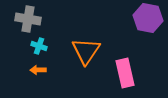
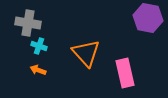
gray cross: moved 4 px down
orange triangle: moved 2 px down; rotated 16 degrees counterclockwise
orange arrow: rotated 21 degrees clockwise
